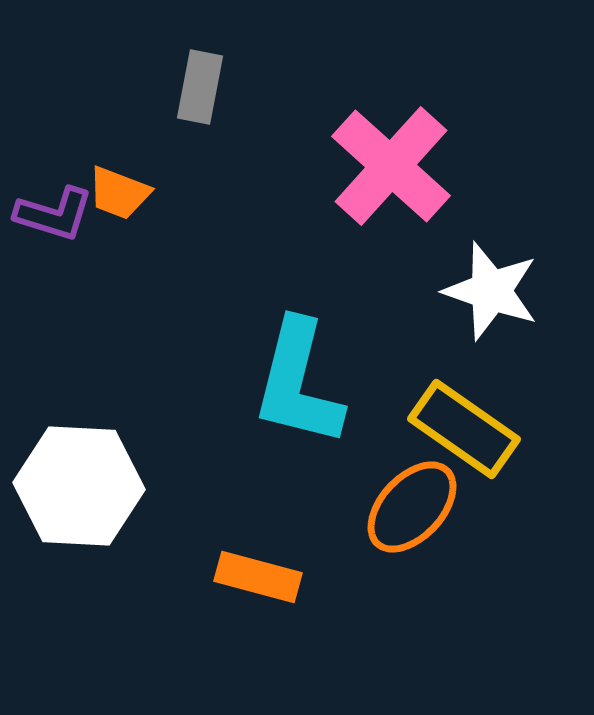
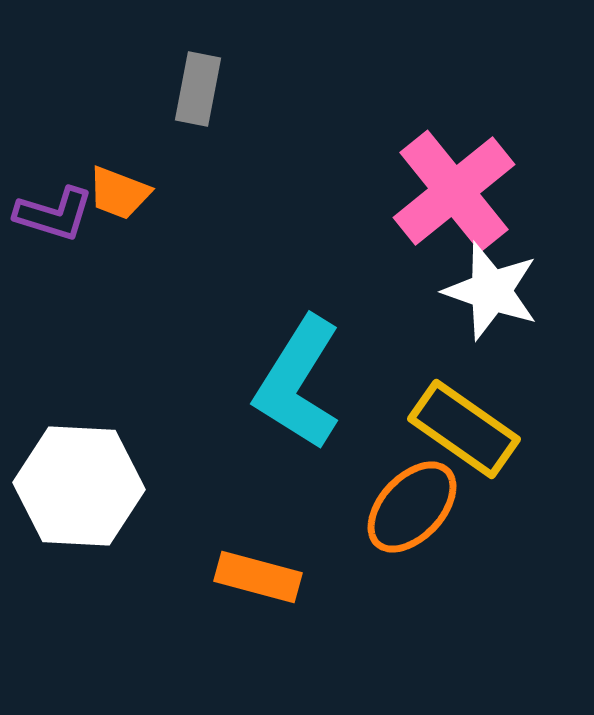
gray rectangle: moved 2 px left, 2 px down
pink cross: moved 63 px right, 25 px down; rotated 9 degrees clockwise
cyan L-shape: rotated 18 degrees clockwise
